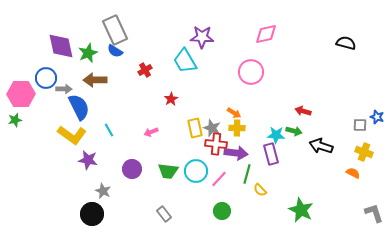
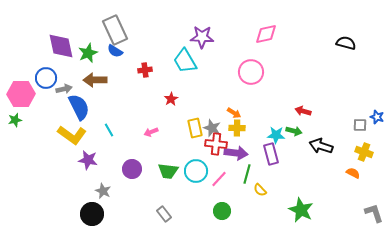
red cross at (145, 70): rotated 24 degrees clockwise
gray arrow at (64, 89): rotated 14 degrees counterclockwise
